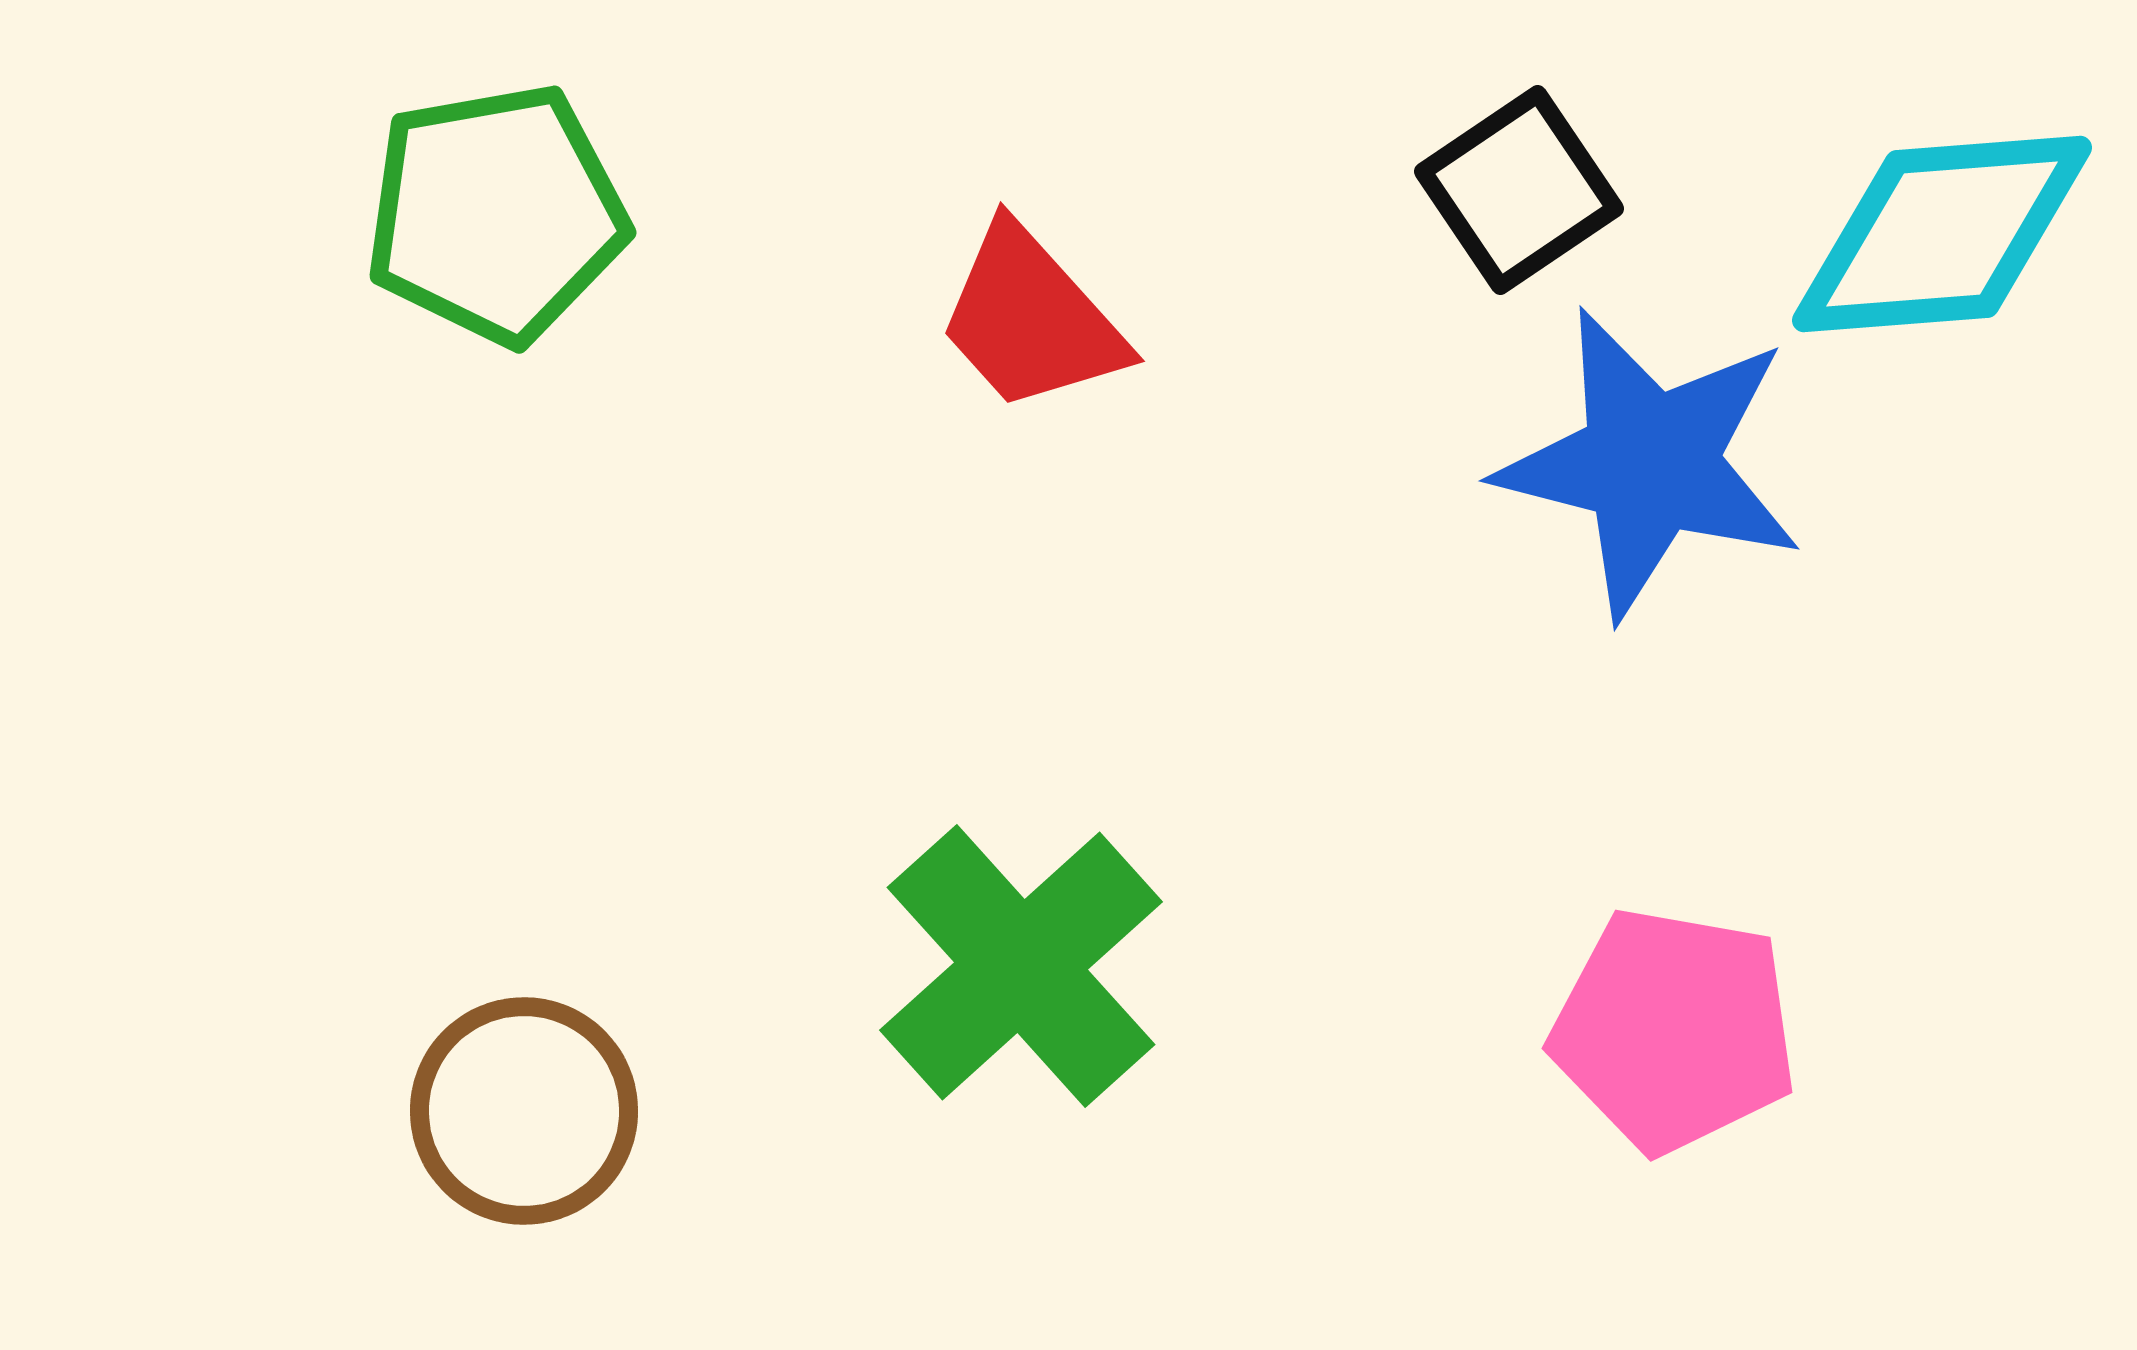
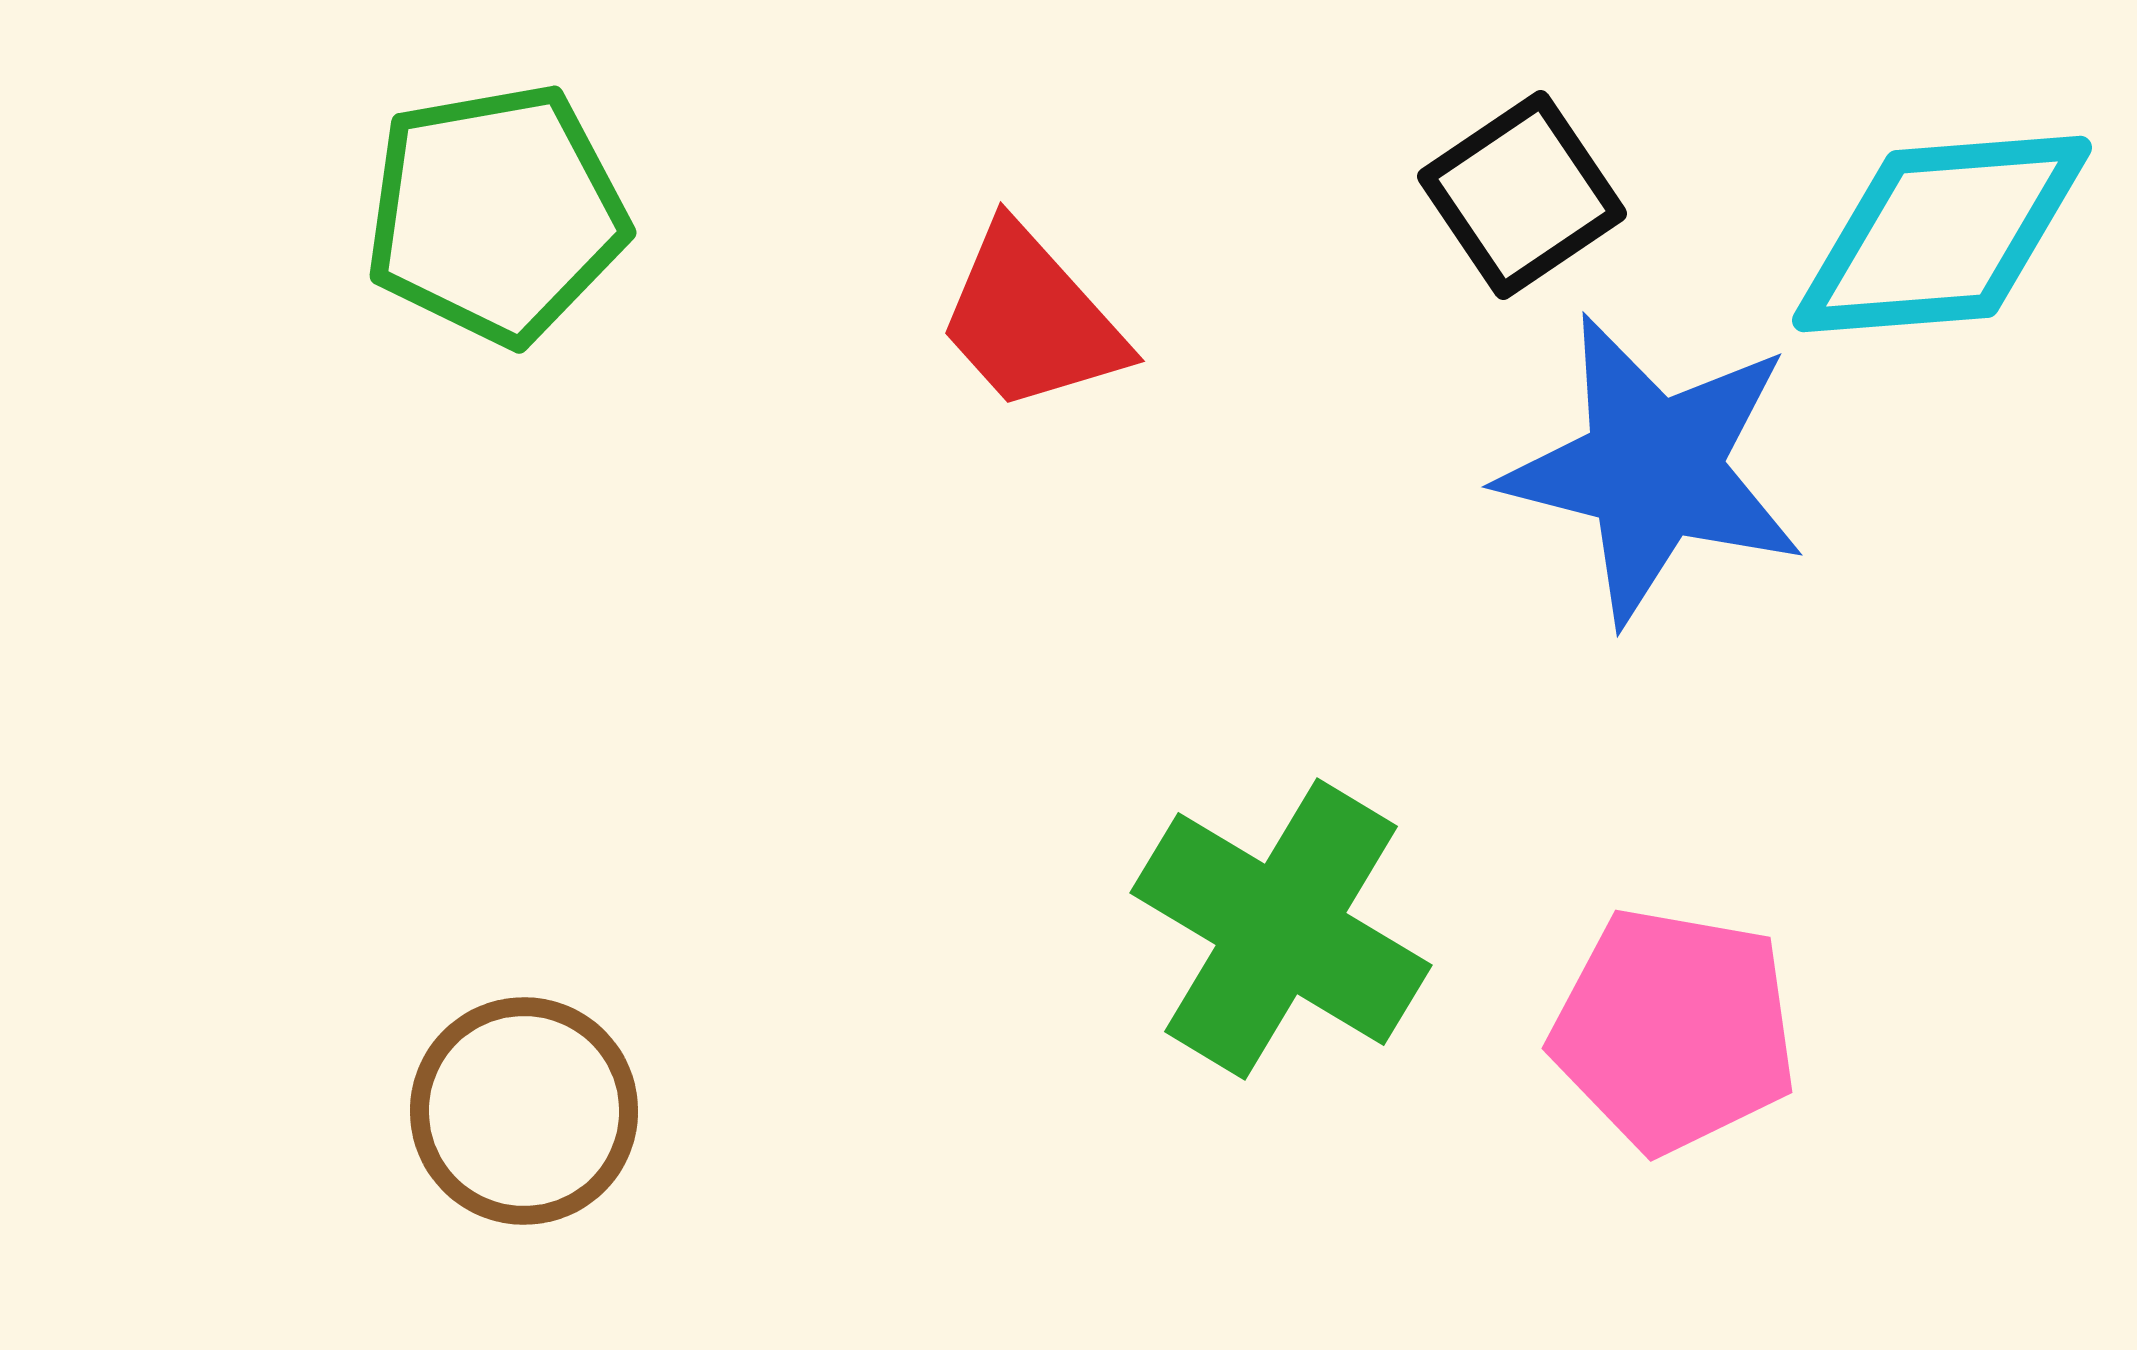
black square: moved 3 px right, 5 px down
blue star: moved 3 px right, 6 px down
green cross: moved 260 px right, 37 px up; rotated 17 degrees counterclockwise
